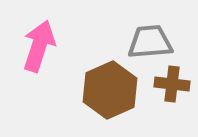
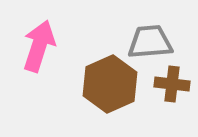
brown hexagon: moved 6 px up
